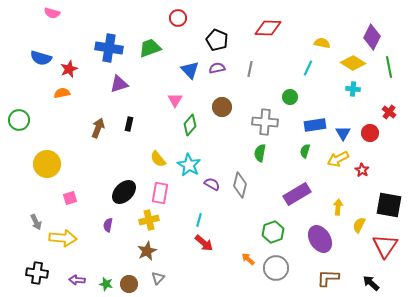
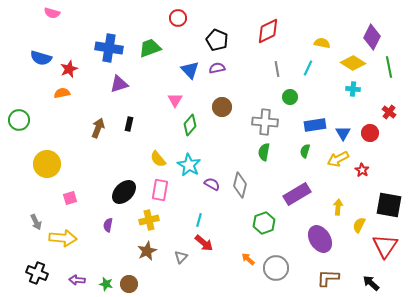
red diamond at (268, 28): moved 3 px down; rotated 28 degrees counterclockwise
gray line at (250, 69): moved 27 px right; rotated 21 degrees counterclockwise
green semicircle at (260, 153): moved 4 px right, 1 px up
pink rectangle at (160, 193): moved 3 px up
green hexagon at (273, 232): moved 9 px left, 9 px up
black cross at (37, 273): rotated 15 degrees clockwise
gray triangle at (158, 278): moved 23 px right, 21 px up
